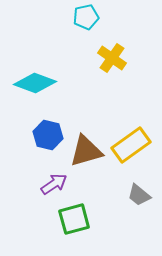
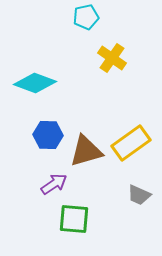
blue hexagon: rotated 12 degrees counterclockwise
yellow rectangle: moved 2 px up
gray trapezoid: rotated 15 degrees counterclockwise
green square: rotated 20 degrees clockwise
